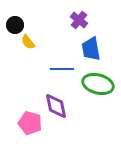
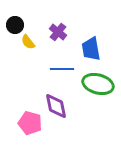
purple cross: moved 21 px left, 12 px down
